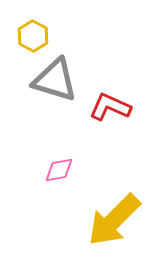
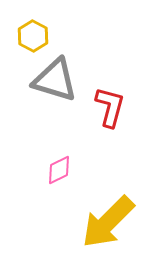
red L-shape: rotated 81 degrees clockwise
pink diamond: rotated 16 degrees counterclockwise
yellow arrow: moved 6 px left, 2 px down
